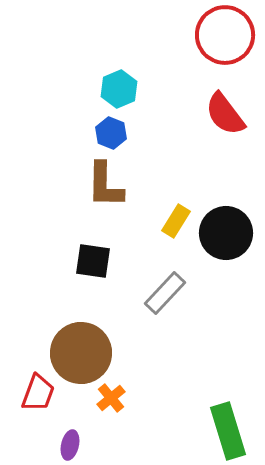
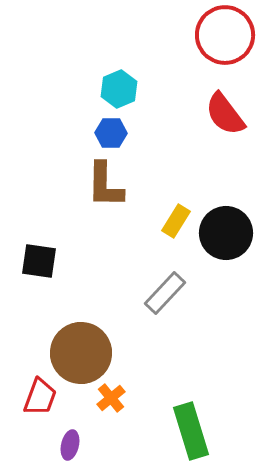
blue hexagon: rotated 20 degrees counterclockwise
black square: moved 54 px left
red trapezoid: moved 2 px right, 4 px down
green rectangle: moved 37 px left
